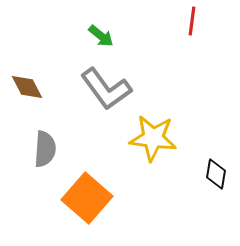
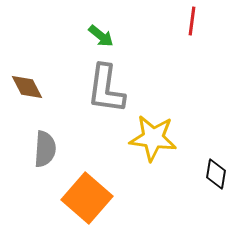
gray L-shape: rotated 44 degrees clockwise
